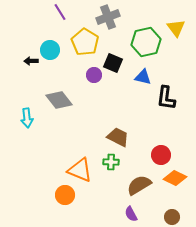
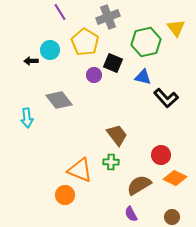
black L-shape: rotated 50 degrees counterclockwise
brown trapezoid: moved 1 px left, 2 px up; rotated 25 degrees clockwise
